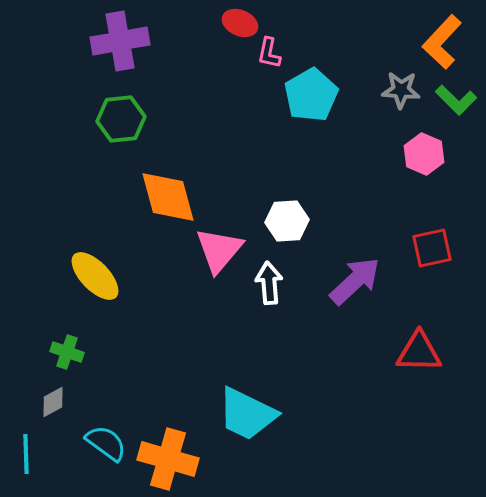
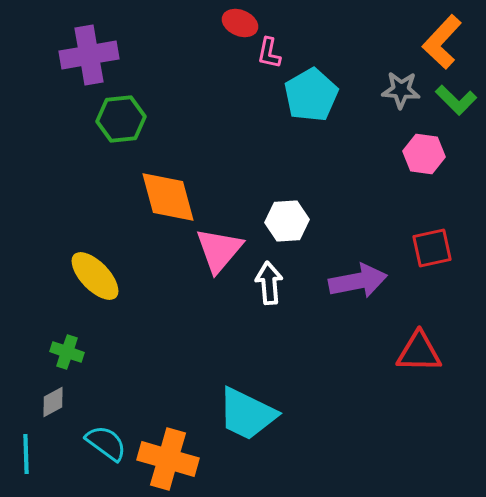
purple cross: moved 31 px left, 14 px down
pink hexagon: rotated 15 degrees counterclockwise
purple arrow: moved 3 px right; rotated 32 degrees clockwise
